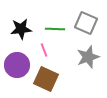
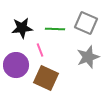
black star: moved 1 px right, 1 px up
pink line: moved 4 px left
purple circle: moved 1 px left
brown square: moved 1 px up
